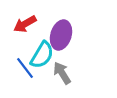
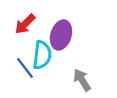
red arrow: rotated 15 degrees counterclockwise
cyan semicircle: rotated 24 degrees counterclockwise
gray arrow: moved 20 px right, 7 px down
